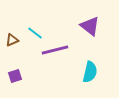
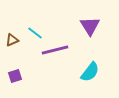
purple triangle: rotated 20 degrees clockwise
cyan semicircle: rotated 25 degrees clockwise
